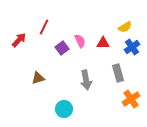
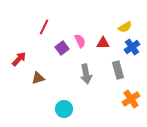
red arrow: moved 19 px down
gray rectangle: moved 3 px up
gray arrow: moved 6 px up
